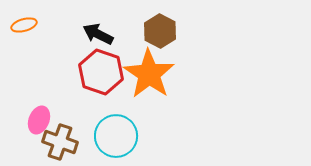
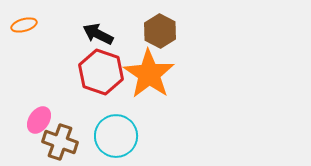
pink ellipse: rotated 12 degrees clockwise
